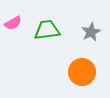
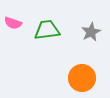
pink semicircle: rotated 48 degrees clockwise
orange circle: moved 6 px down
